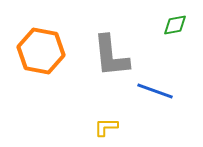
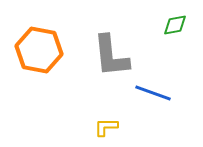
orange hexagon: moved 2 px left, 1 px up
blue line: moved 2 px left, 2 px down
